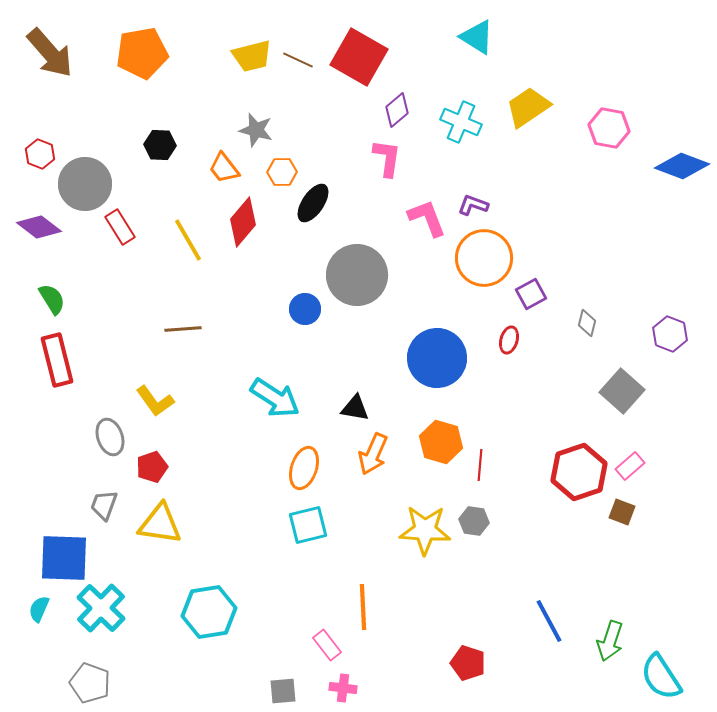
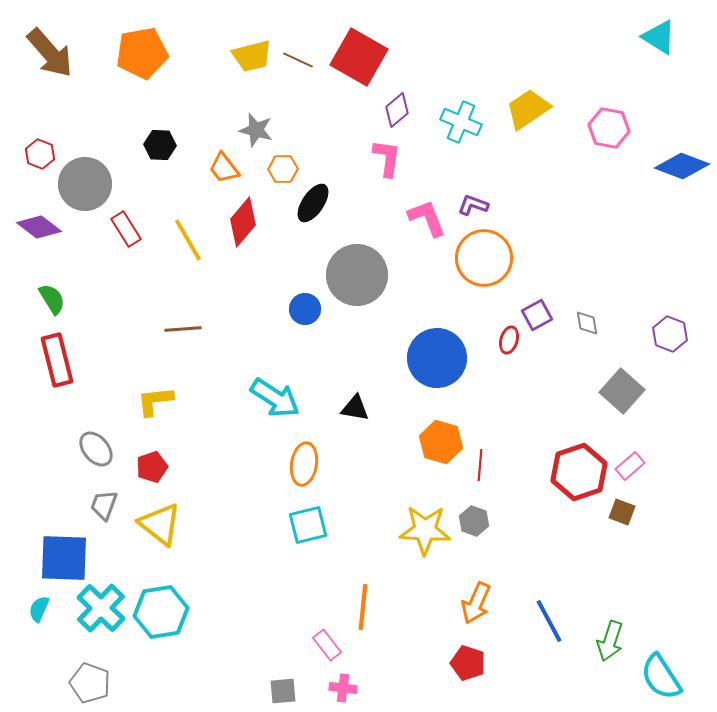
cyan triangle at (477, 37): moved 182 px right
yellow trapezoid at (528, 107): moved 2 px down
orange hexagon at (282, 172): moved 1 px right, 3 px up
red rectangle at (120, 227): moved 6 px right, 2 px down
purple square at (531, 294): moved 6 px right, 21 px down
gray diamond at (587, 323): rotated 24 degrees counterclockwise
yellow L-shape at (155, 401): rotated 120 degrees clockwise
gray ellipse at (110, 437): moved 14 px left, 12 px down; rotated 21 degrees counterclockwise
orange arrow at (373, 454): moved 103 px right, 149 px down
orange ellipse at (304, 468): moved 4 px up; rotated 9 degrees counterclockwise
gray hexagon at (474, 521): rotated 12 degrees clockwise
yellow triangle at (160, 524): rotated 30 degrees clockwise
orange line at (363, 607): rotated 9 degrees clockwise
cyan hexagon at (209, 612): moved 48 px left
